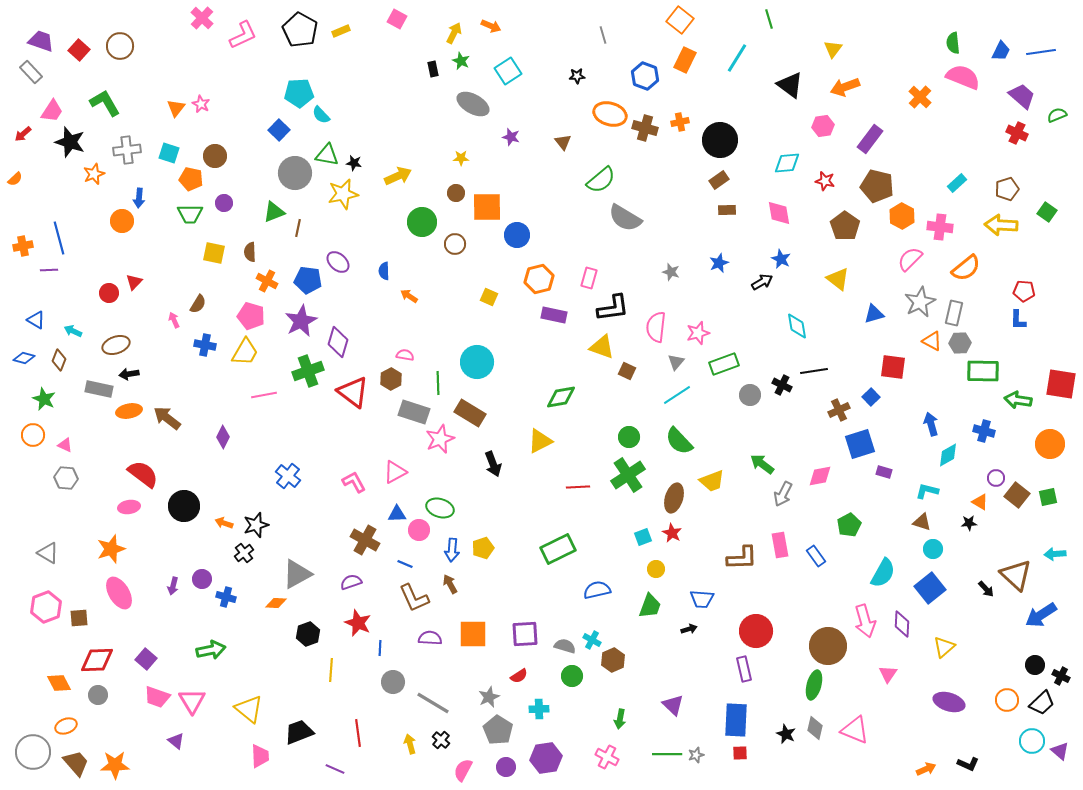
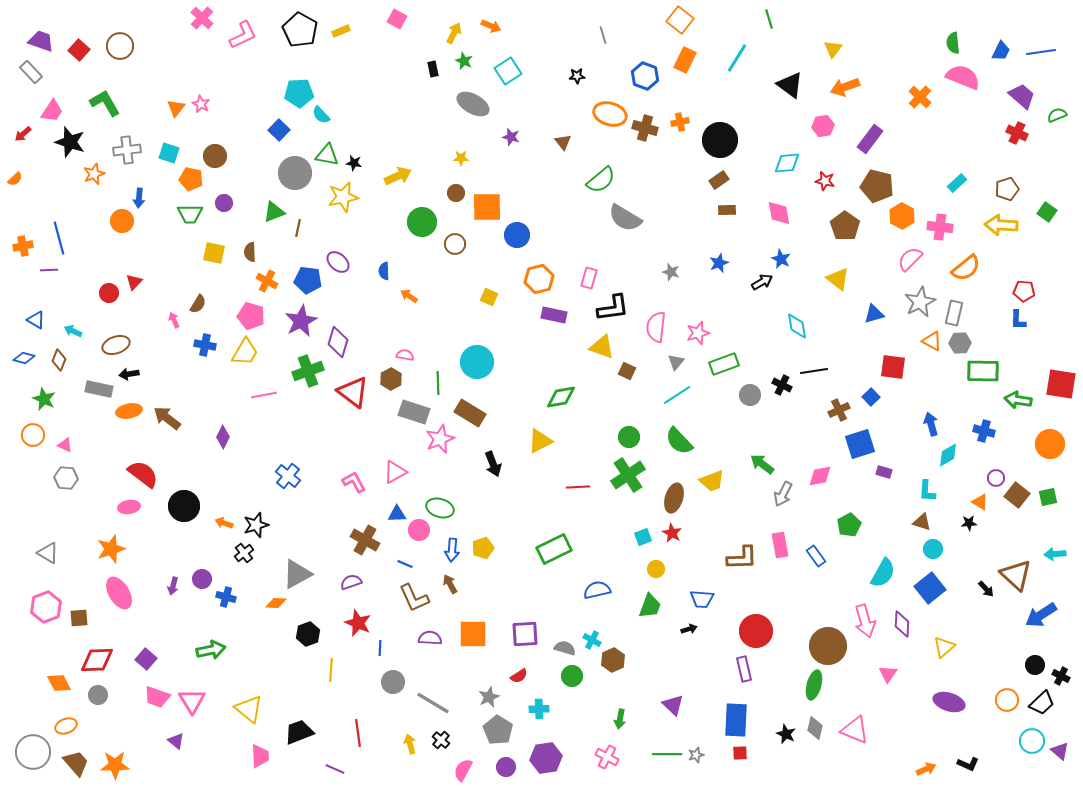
green star at (461, 61): moved 3 px right
yellow star at (343, 194): moved 3 px down
cyan L-shape at (927, 491): rotated 100 degrees counterclockwise
green rectangle at (558, 549): moved 4 px left
gray semicircle at (565, 646): moved 2 px down
